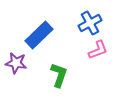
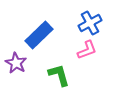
pink L-shape: moved 11 px left
purple star: rotated 20 degrees clockwise
green L-shape: rotated 35 degrees counterclockwise
